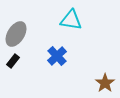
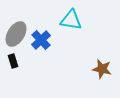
blue cross: moved 16 px left, 16 px up
black rectangle: rotated 56 degrees counterclockwise
brown star: moved 3 px left, 14 px up; rotated 24 degrees counterclockwise
